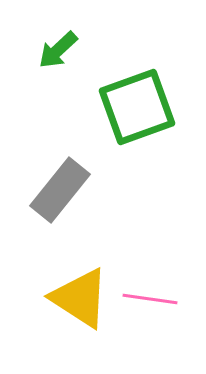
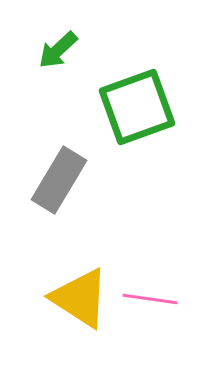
gray rectangle: moved 1 px left, 10 px up; rotated 8 degrees counterclockwise
